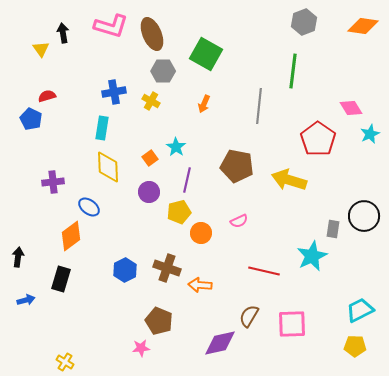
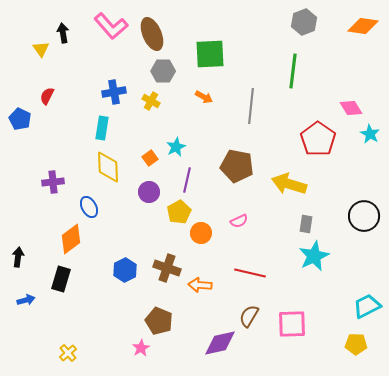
pink L-shape at (111, 26): rotated 32 degrees clockwise
green square at (206, 54): moved 4 px right; rotated 32 degrees counterclockwise
red semicircle at (47, 96): rotated 48 degrees counterclockwise
orange arrow at (204, 104): moved 7 px up; rotated 84 degrees counterclockwise
gray line at (259, 106): moved 8 px left
blue pentagon at (31, 119): moved 11 px left
cyan star at (370, 134): rotated 18 degrees counterclockwise
cyan star at (176, 147): rotated 12 degrees clockwise
yellow arrow at (289, 180): moved 4 px down
blue ellipse at (89, 207): rotated 25 degrees clockwise
yellow pentagon at (179, 212): rotated 15 degrees counterclockwise
gray rectangle at (333, 229): moved 27 px left, 5 px up
orange diamond at (71, 236): moved 3 px down
cyan star at (312, 256): moved 2 px right
red line at (264, 271): moved 14 px left, 2 px down
cyan trapezoid at (360, 310): moved 7 px right, 4 px up
yellow pentagon at (355, 346): moved 1 px right, 2 px up
pink star at (141, 348): rotated 24 degrees counterclockwise
yellow cross at (65, 362): moved 3 px right, 9 px up; rotated 18 degrees clockwise
